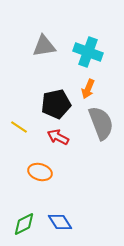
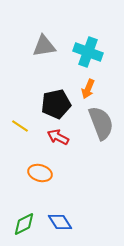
yellow line: moved 1 px right, 1 px up
orange ellipse: moved 1 px down
